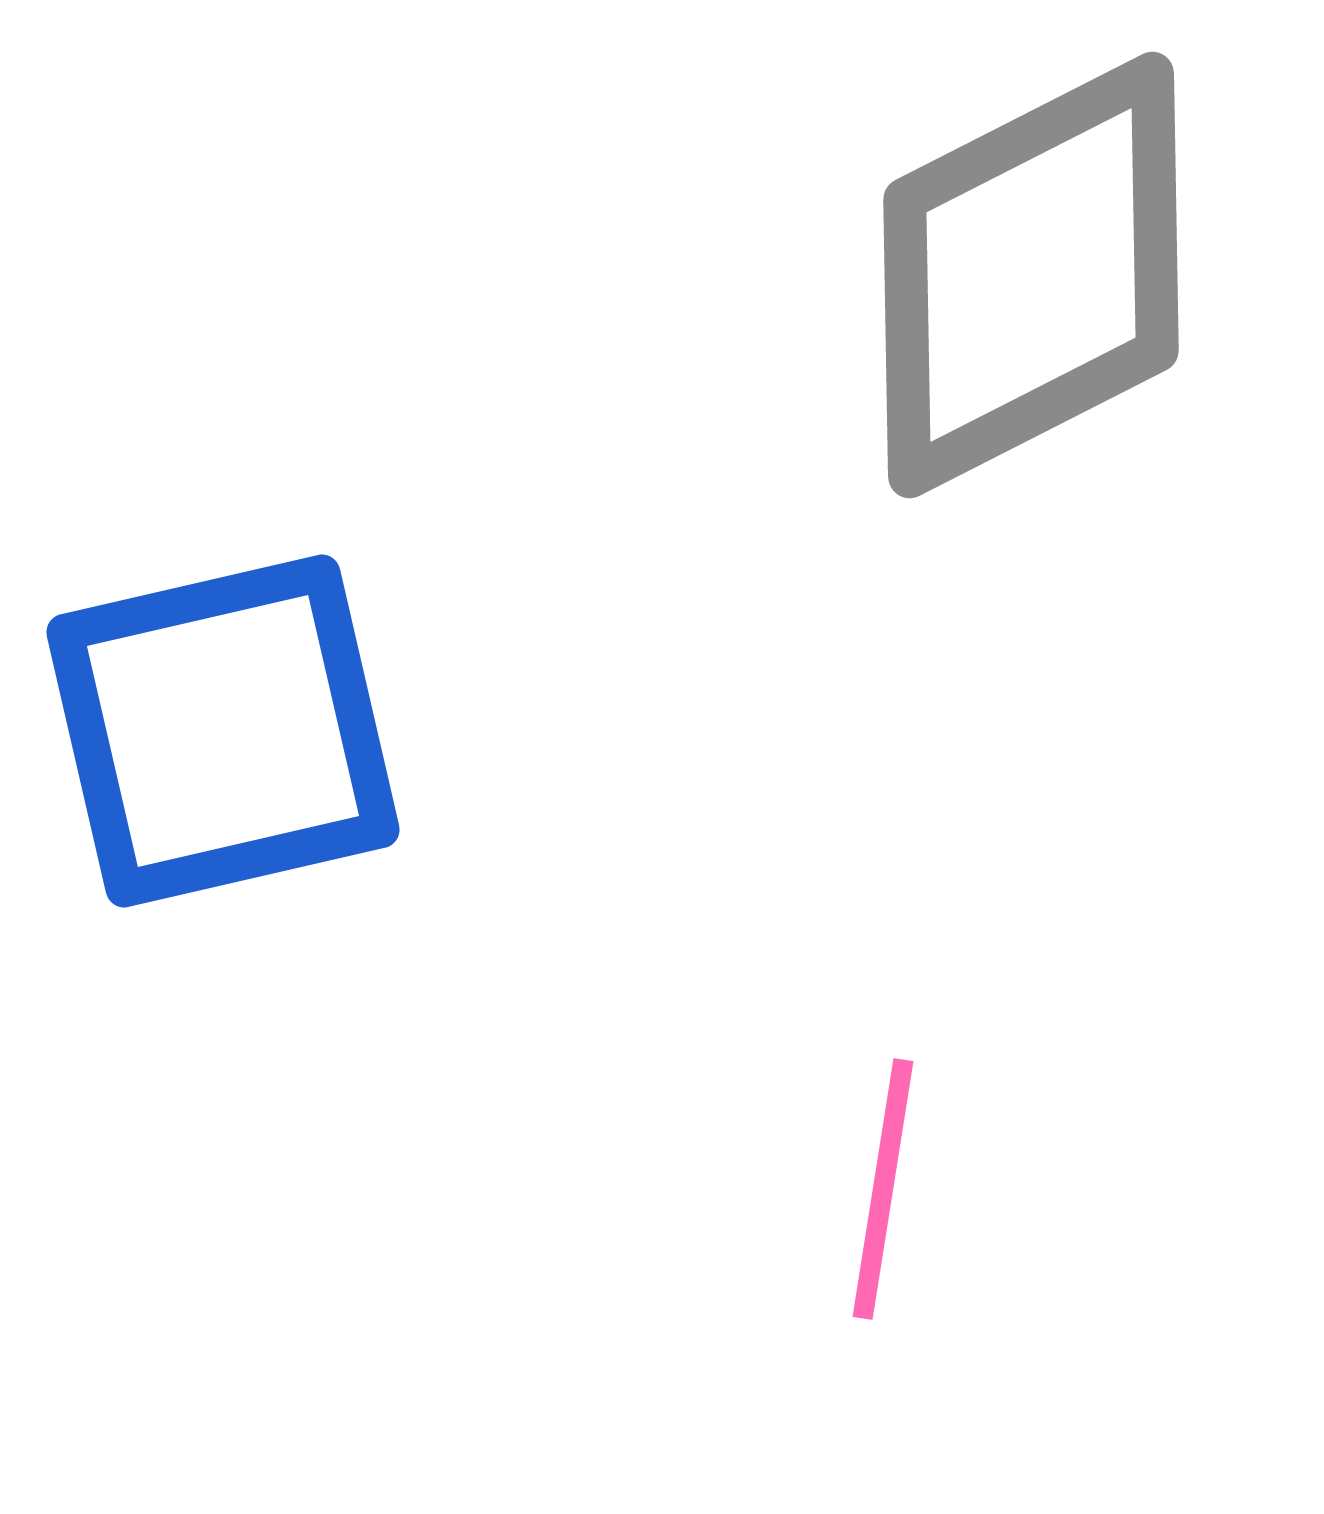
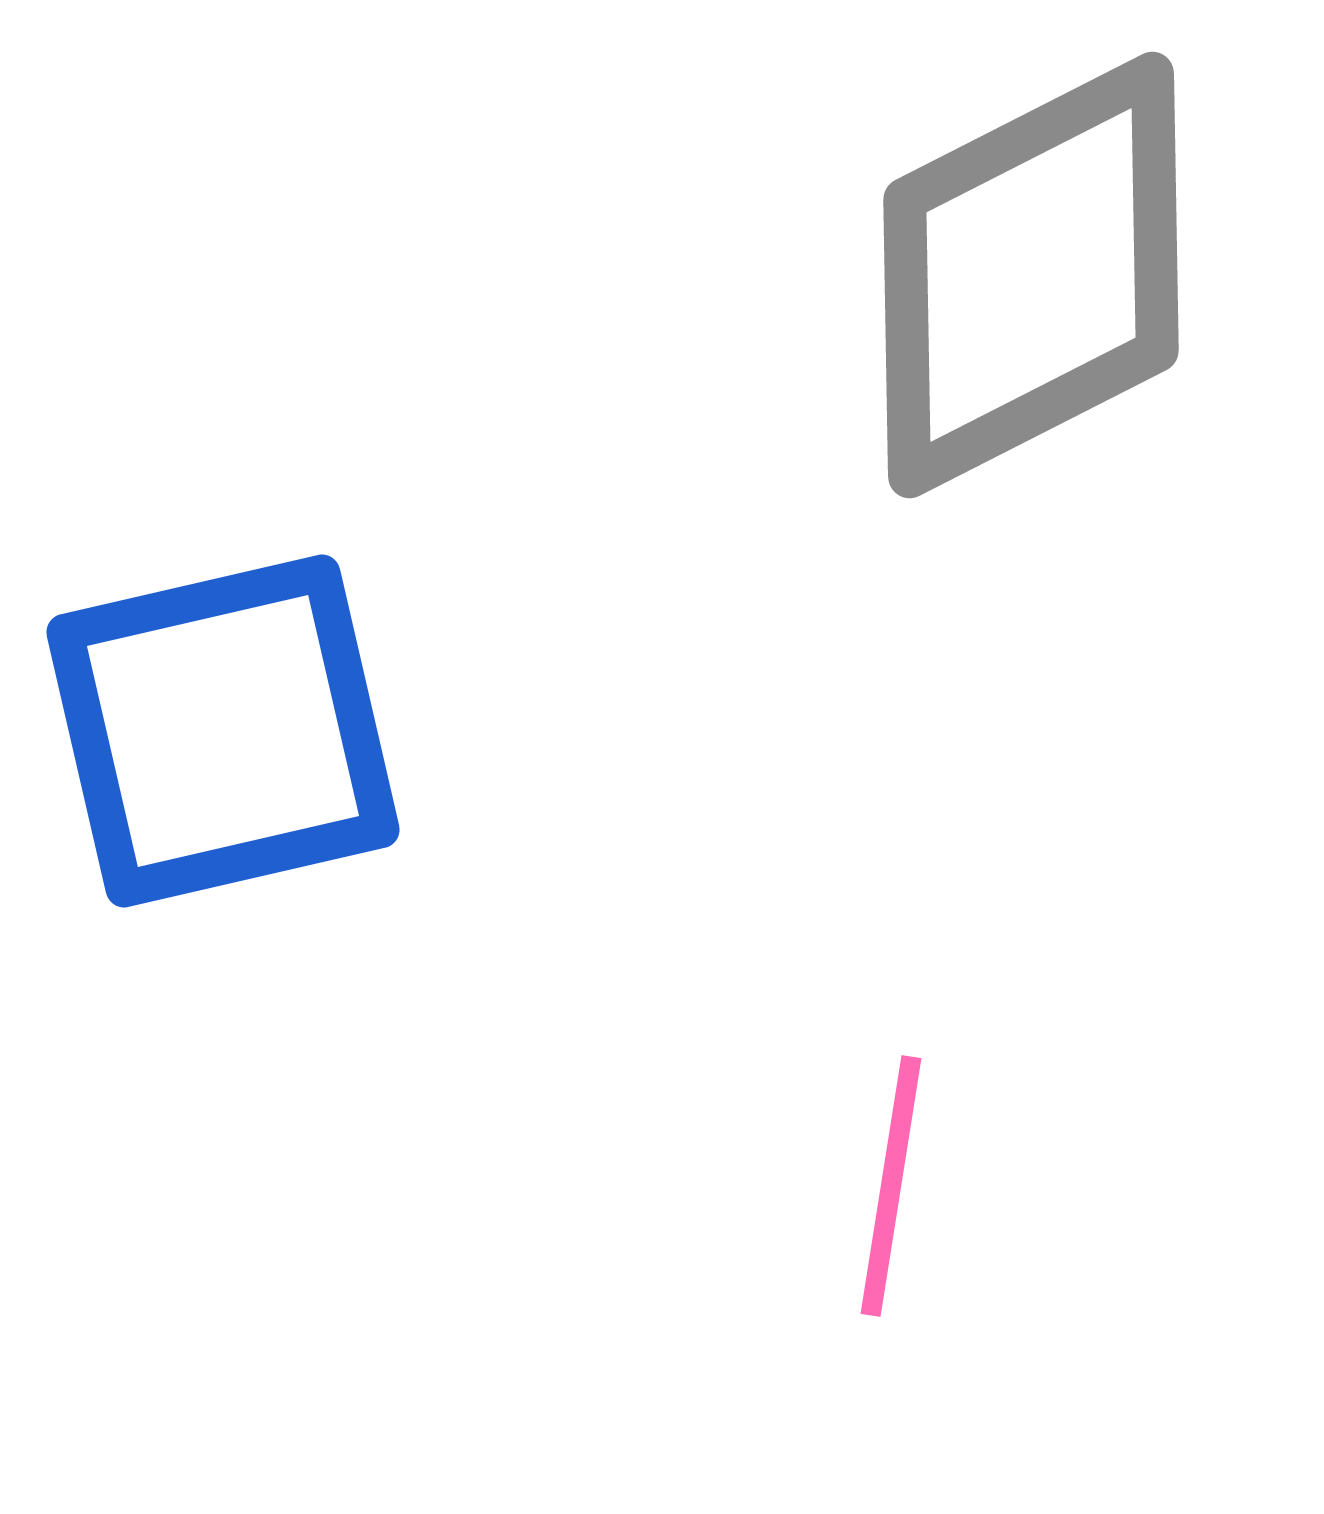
pink line: moved 8 px right, 3 px up
